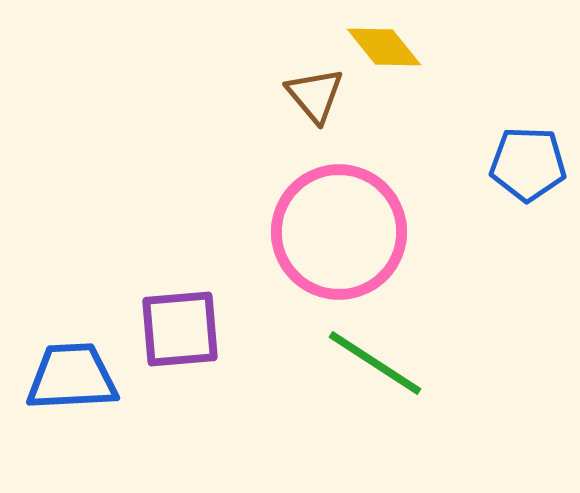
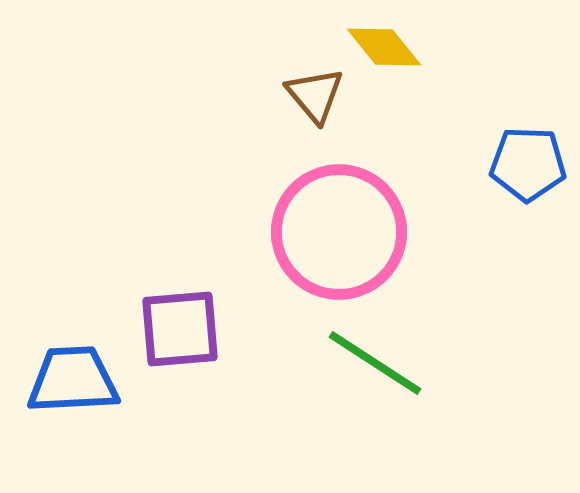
blue trapezoid: moved 1 px right, 3 px down
